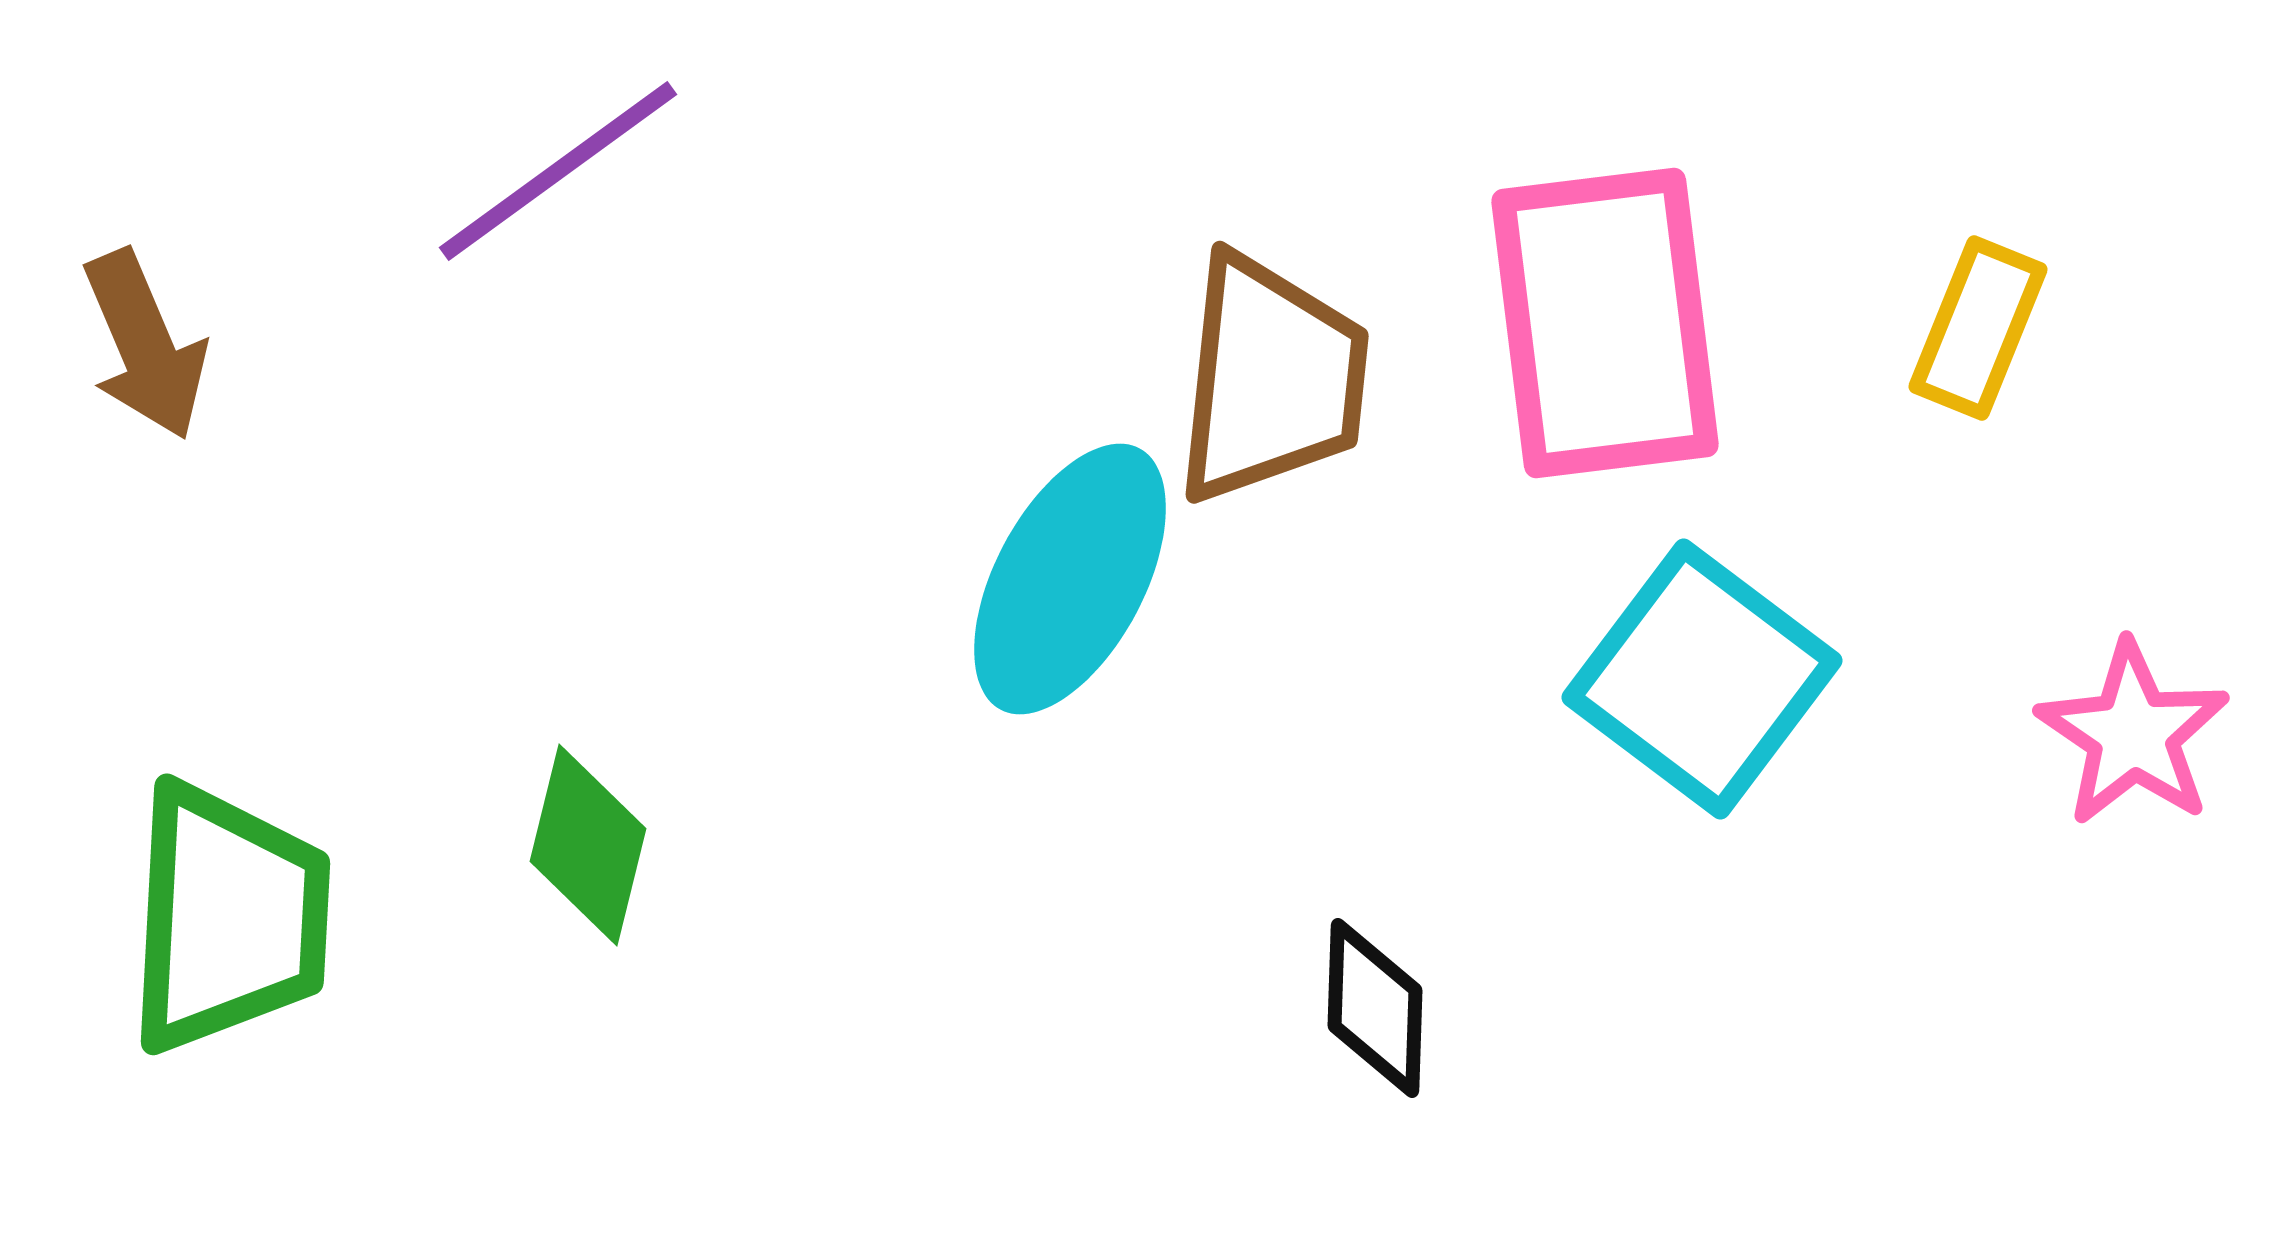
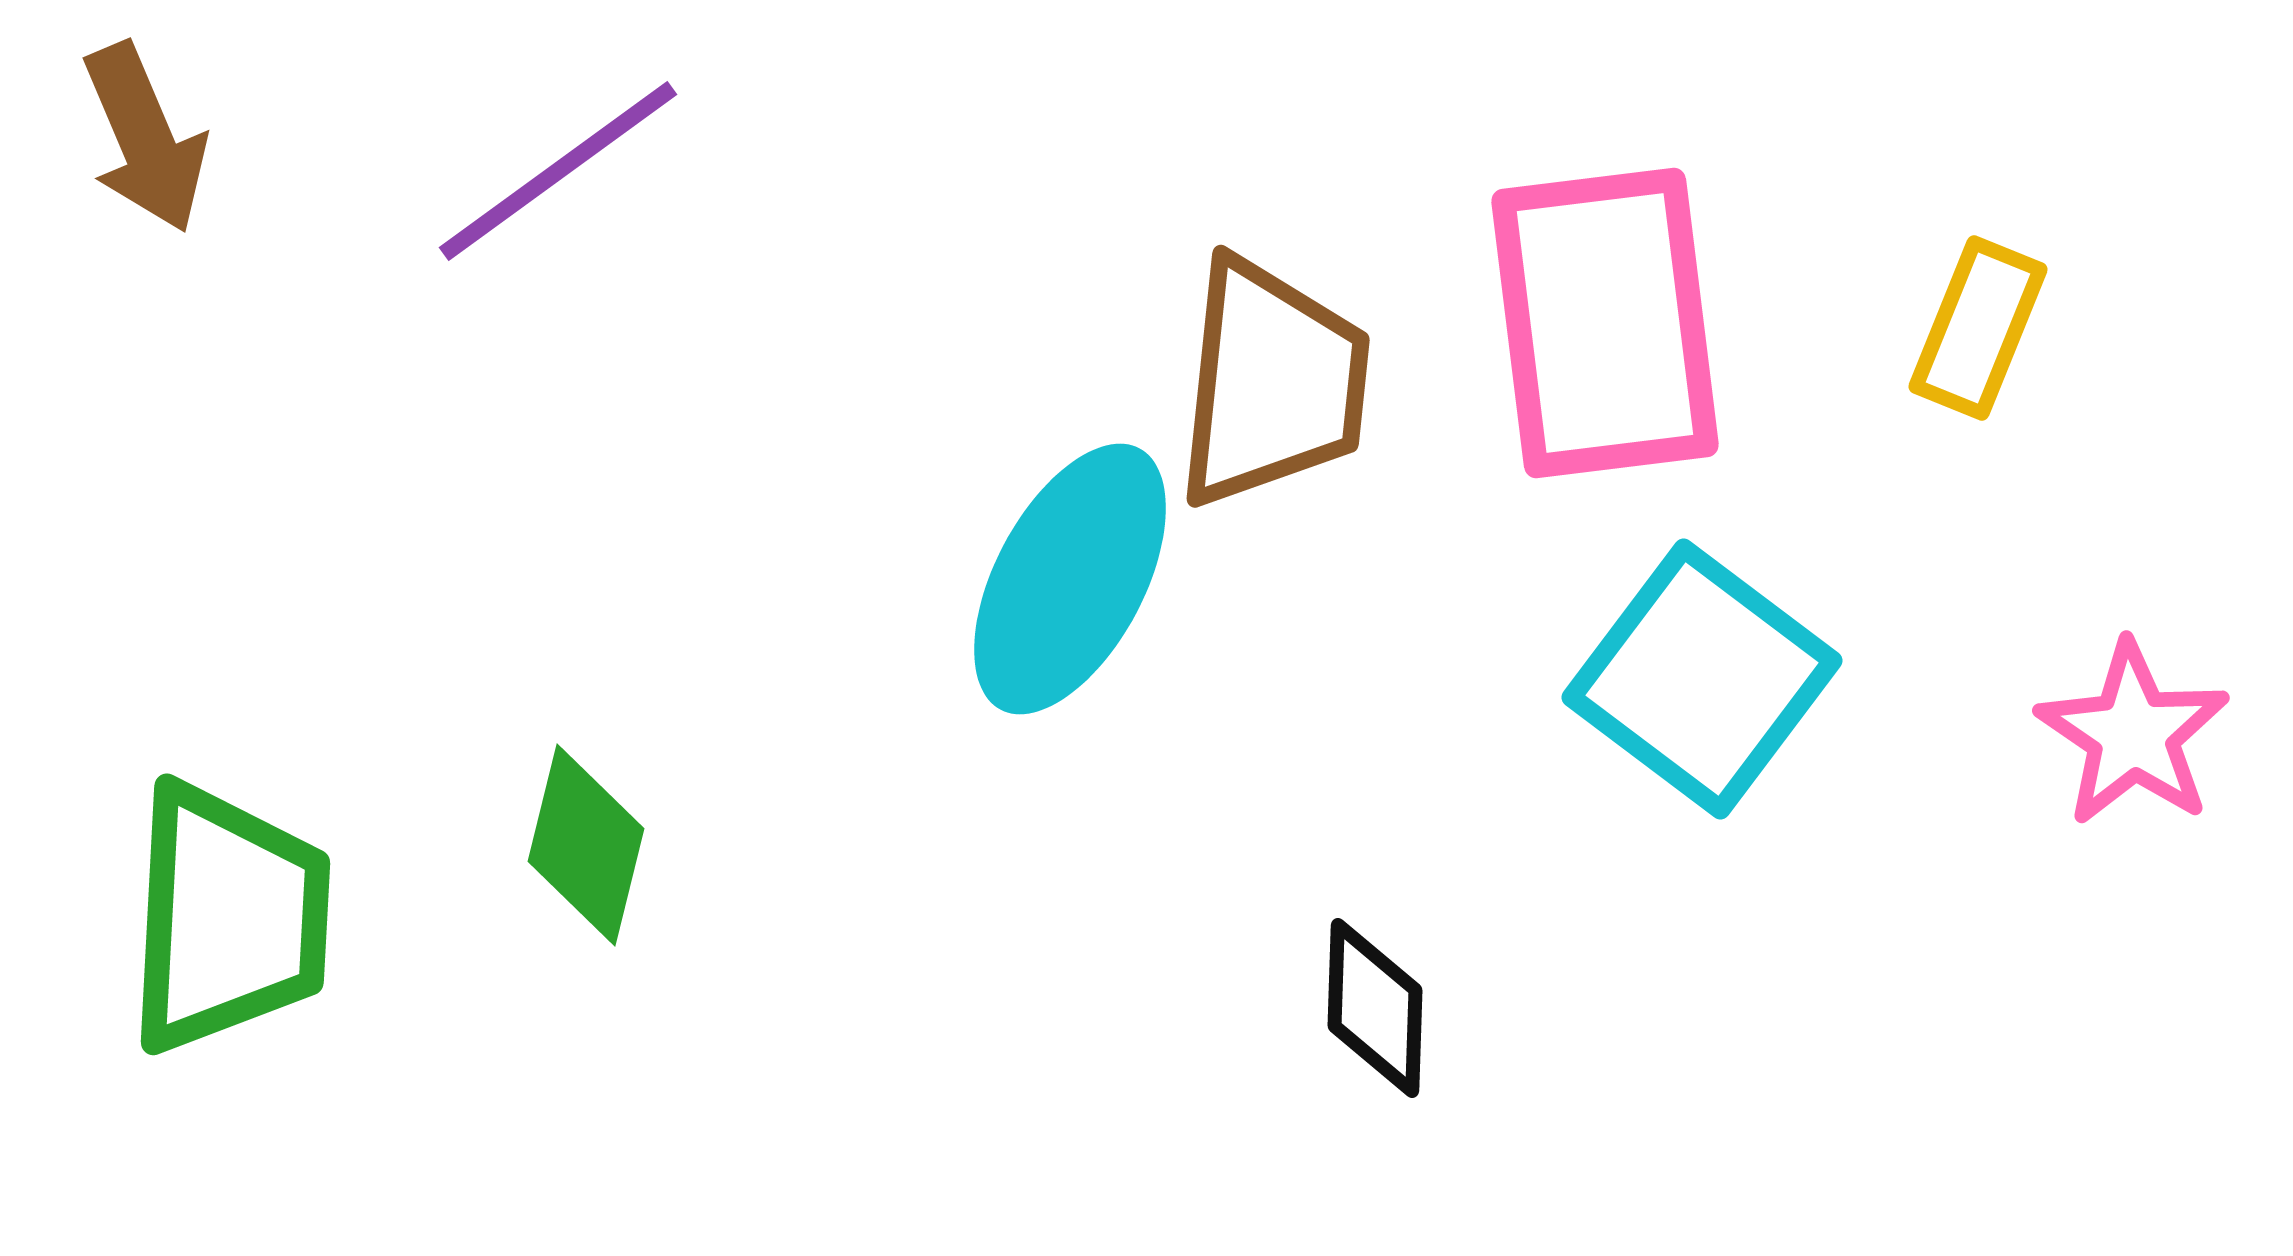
brown arrow: moved 207 px up
brown trapezoid: moved 1 px right, 4 px down
green diamond: moved 2 px left
